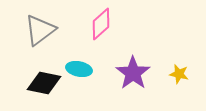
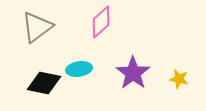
pink diamond: moved 2 px up
gray triangle: moved 3 px left, 3 px up
cyan ellipse: rotated 20 degrees counterclockwise
yellow star: moved 5 px down
